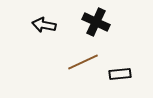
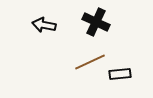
brown line: moved 7 px right
